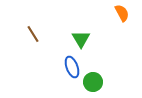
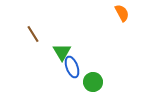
green triangle: moved 19 px left, 13 px down
